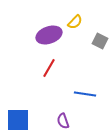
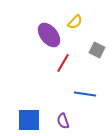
purple ellipse: rotated 70 degrees clockwise
gray square: moved 3 px left, 9 px down
red line: moved 14 px right, 5 px up
blue square: moved 11 px right
